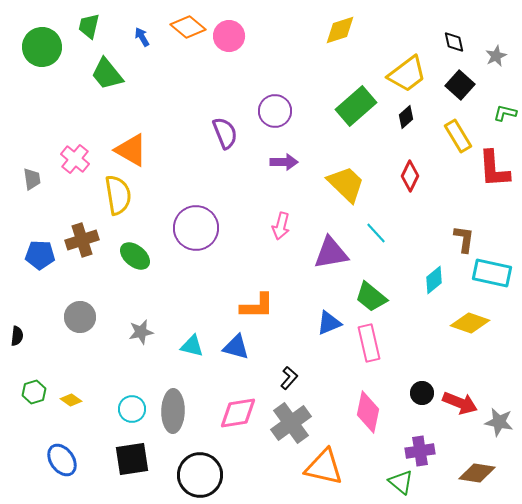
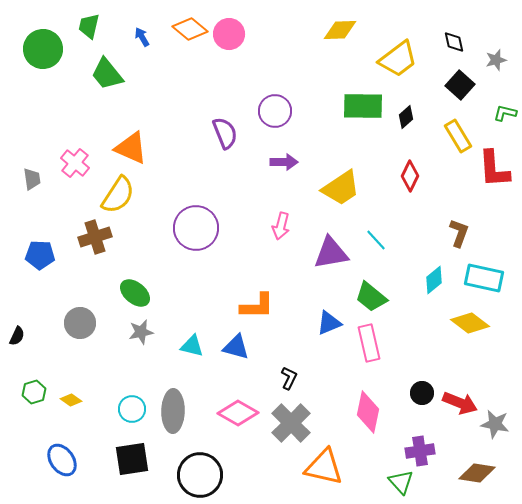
orange diamond at (188, 27): moved 2 px right, 2 px down
yellow diamond at (340, 30): rotated 16 degrees clockwise
pink circle at (229, 36): moved 2 px up
green circle at (42, 47): moved 1 px right, 2 px down
gray star at (496, 56): moved 4 px down; rotated 10 degrees clockwise
yellow trapezoid at (407, 74): moved 9 px left, 15 px up
green rectangle at (356, 106): moved 7 px right; rotated 42 degrees clockwise
orange triangle at (131, 150): moved 2 px up; rotated 6 degrees counterclockwise
pink cross at (75, 159): moved 4 px down
yellow trapezoid at (346, 184): moved 5 px left, 4 px down; rotated 102 degrees clockwise
yellow semicircle at (118, 195): rotated 42 degrees clockwise
cyan line at (376, 233): moved 7 px down
brown L-shape at (464, 239): moved 5 px left, 6 px up; rotated 12 degrees clockwise
brown cross at (82, 240): moved 13 px right, 3 px up
green ellipse at (135, 256): moved 37 px down
cyan rectangle at (492, 273): moved 8 px left, 5 px down
gray circle at (80, 317): moved 6 px down
yellow diamond at (470, 323): rotated 18 degrees clockwise
black semicircle at (17, 336): rotated 18 degrees clockwise
black L-shape at (289, 378): rotated 15 degrees counterclockwise
pink diamond at (238, 413): rotated 39 degrees clockwise
gray star at (499, 422): moved 4 px left, 2 px down
gray cross at (291, 423): rotated 9 degrees counterclockwise
green triangle at (401, 482): rotated 8 degrees clockwise
